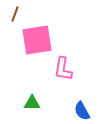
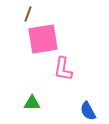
brown line: moved 13 px right
pink square: moved 6 px right, 1 px up
blue semicircle: moved 6 px right
